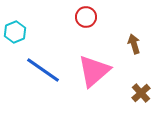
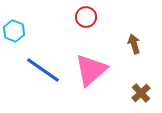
cyan hexagon: moved 1 px left, 1 px up; rotated 15 degrees counterclockwise
pink triangle: moved 3 px left, 1 px up
